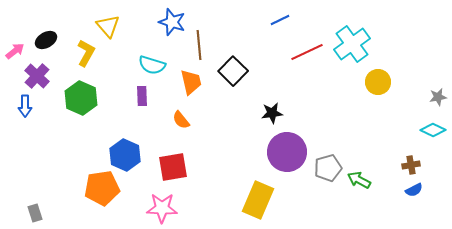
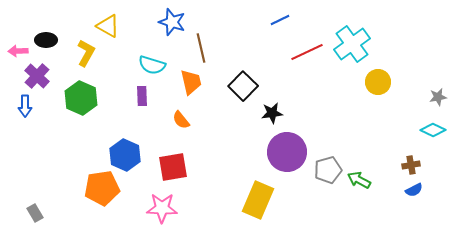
yellow triangle: rotated 20 degrees counterclockwise
black ellipse: rotated 30 degrees clockwise
brown line: moved 2 px right, 3 px down; rotated 8 degrees counterclockwise
pink arrow: moved 3 px right; rotated 144 degrees counterclockwise
black square: moved 10 px right, 15 px down
gray pentagon: moved 2 px down
gray rectangle: rotated 12 degrees counterclockwise
